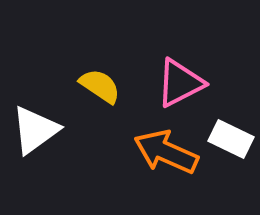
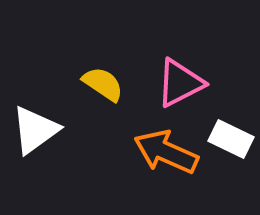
yellow semicircle: moved 3 px right, 2 px up
